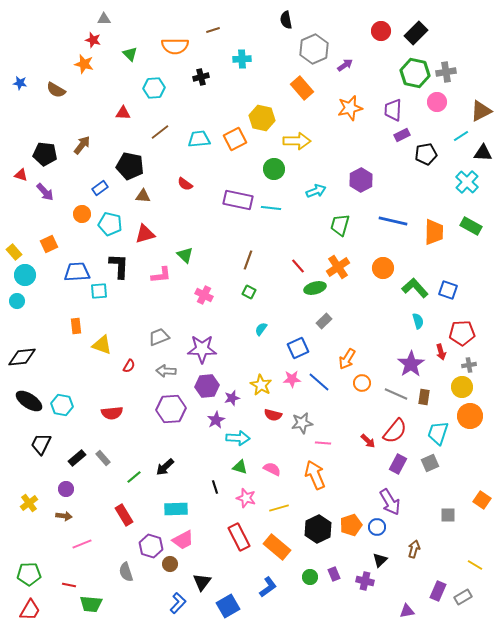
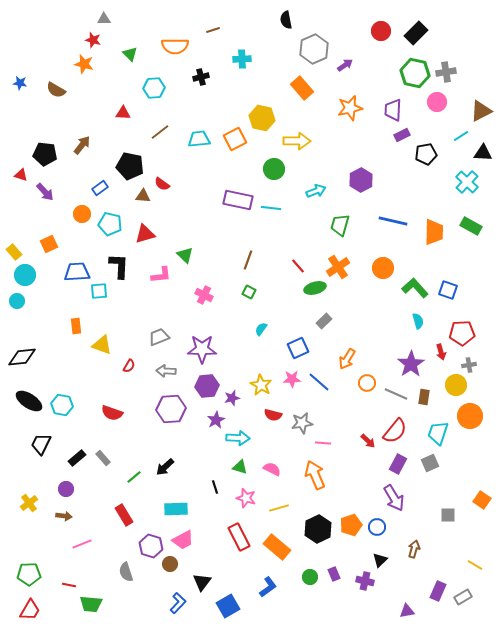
red semicircle at (185, 184): moved 23 px left
orange circle at (362, 383): moved 5 px right
yellow circle at (462, 387): moved 6 px left, 2 px up
red semicircle at (112, 413): rotated 25 degrees clockwise
purple arrow at (390, 502): moved 4 px right, 4 px up
